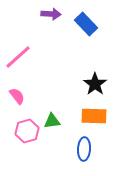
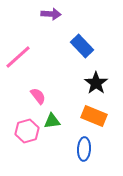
blue rectangle: moved 4 px left, 22 px down
black star: moved 1 px right, 1 px up
pink semicircle: moved 21 px right
orange rectangle: rotated 20 degrees clockwise
